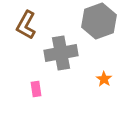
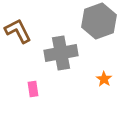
brown L-shape: moved 8 px left, 6 px down; rotated 124 degrees clockwise
pink rectangle: moved 3 px left
